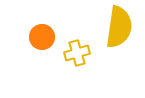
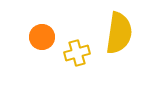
yellow semicircle: moved 6 px down
